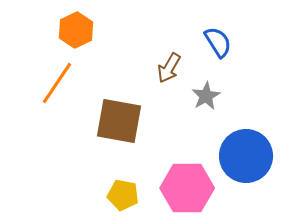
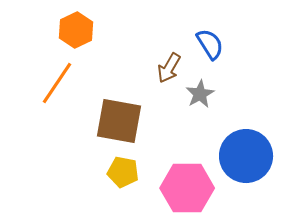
blue semicircle: moved 8 px left, 2 px down
gray star: moved 6 px left, 2 px up
yellow pentagon: moved 23 px up
